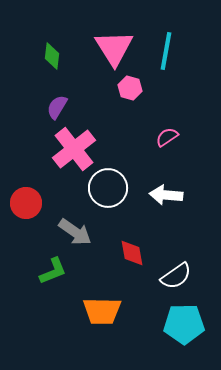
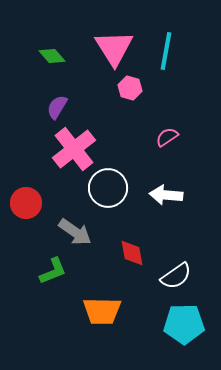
green diamond: rotated 48 degrees counterclockwise
